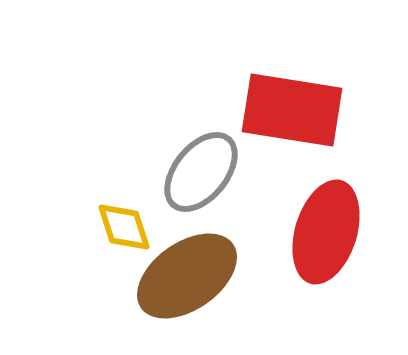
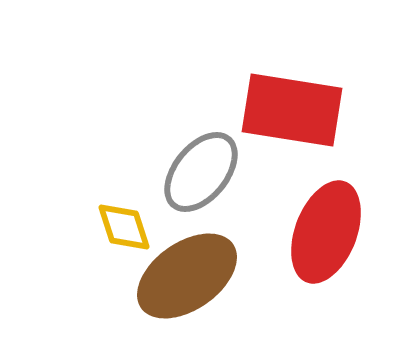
red ellipse: rotated 4 degrees clockwise
